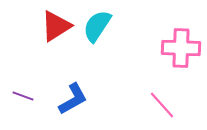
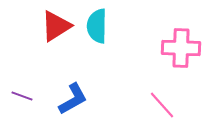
cyan semicircle: rotated 32 degrees counterclockwise
purple line: moved 1 px left
